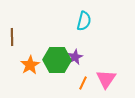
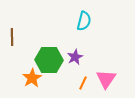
green hexagon: moved 8 px left
orange star: moved 2 px right, 13 px down
